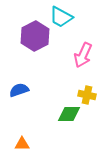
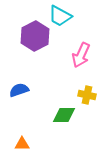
cyan trapezoid: moved 1 px left, 1 px up
pink arrow: moved 2 px left
green diamond: moved 5 px left, 1 px down
